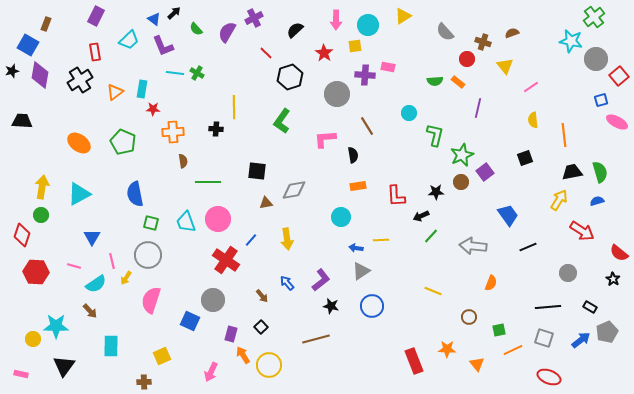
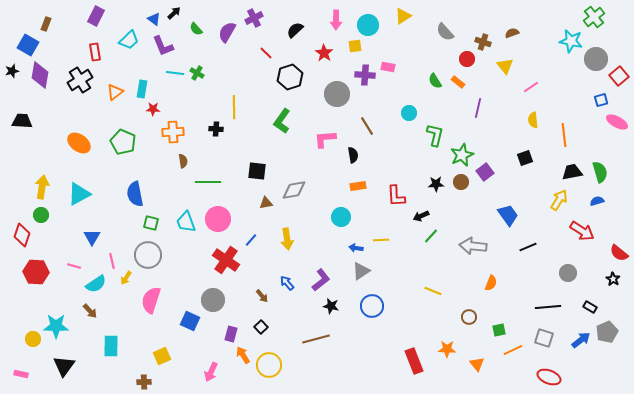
green semicircle at (435, 81): rotated 63 degrees clockwise
black star at (436, 192): moved 8 px up
